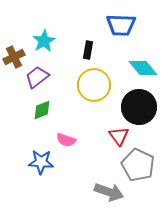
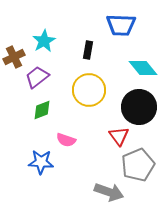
yellow circle: moved 5 px left, 5 px down
gray pentagon: rotated 24 degrees clockwise
